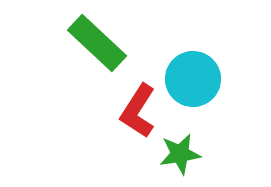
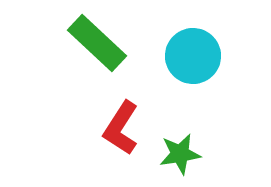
cyan circle: moved 23 px up
red L-shape: moved 17 px left, 17 px down
